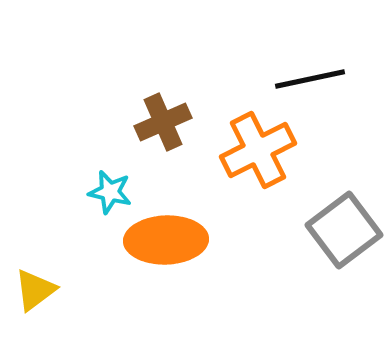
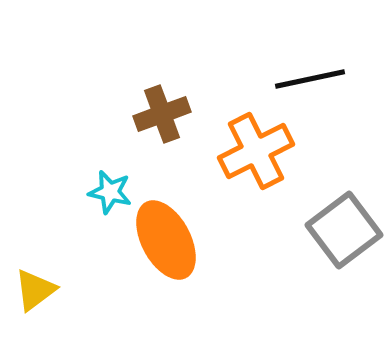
brown cross: moved 1 px left, 8 px up; rotated 4 degrees clockwise
orange cross: moved 2 px left, 1 px down
orange ellipse: rotated 64 degrees clockwise
